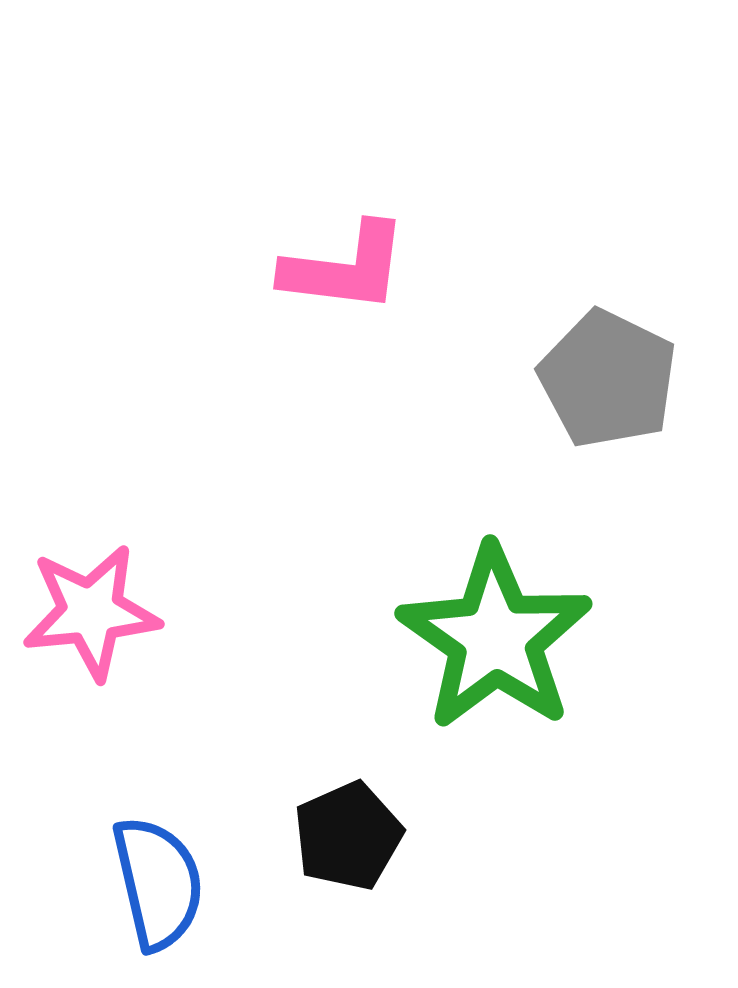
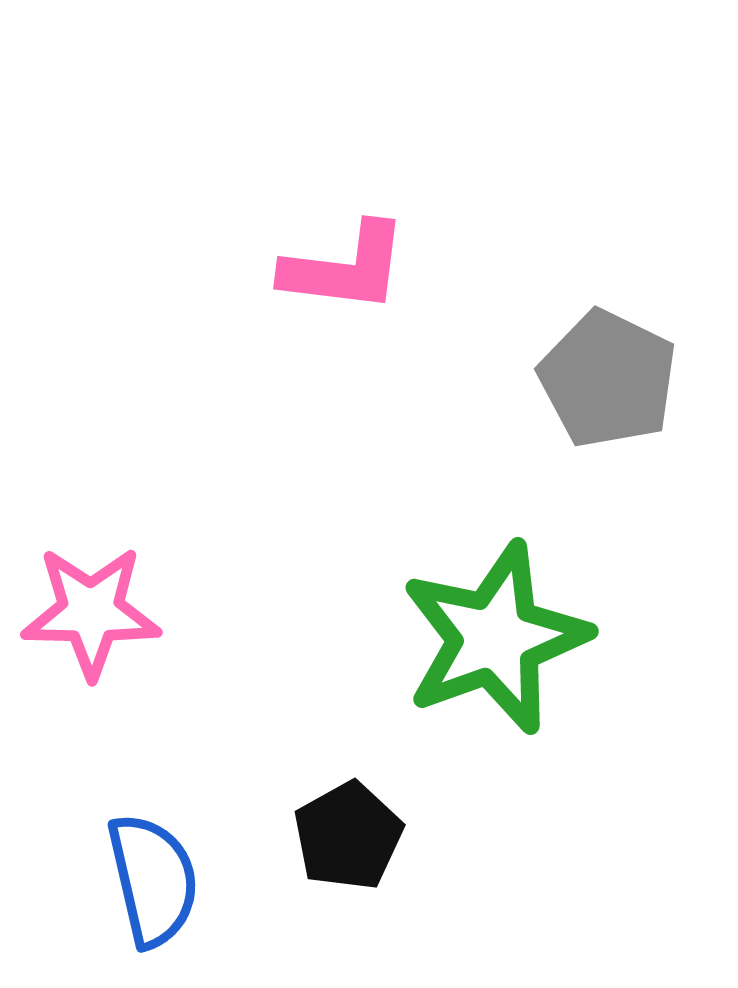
pink star: rotated 7 degrees clockwise
green star: rotated 17 degrees clockwise
black pentagon: rotated 5 degrees counterclockwise
blue semicircle: moved 5 px left, 3 px up
